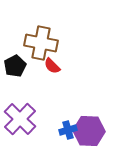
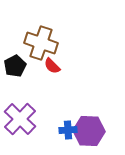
brown cross: rotated 8 degrees clockwise
blue cross: rotated 12 degrees clockwise
